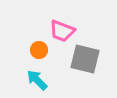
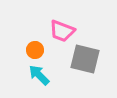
orange circle: moved 4 px left
cyan arrow: moved 2 px right, 5 px up
